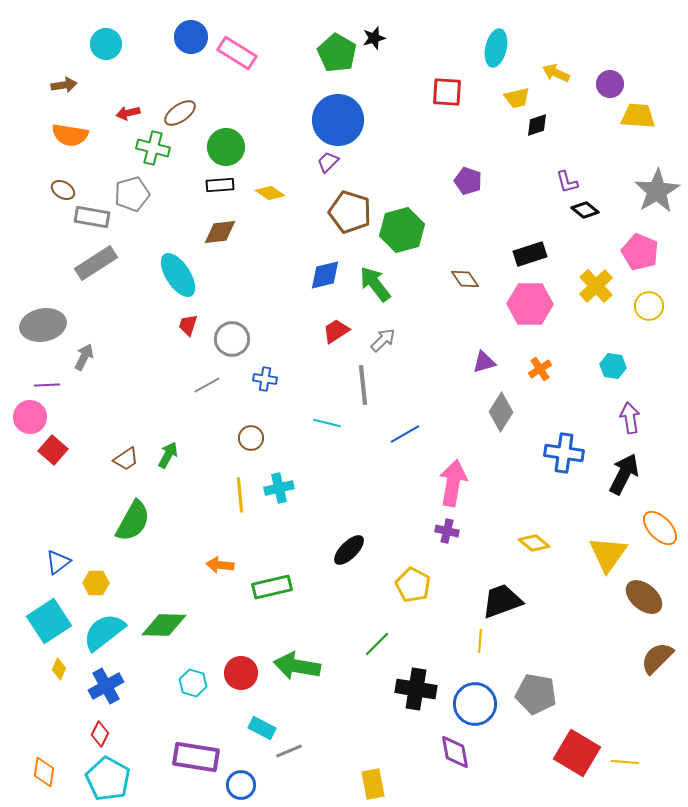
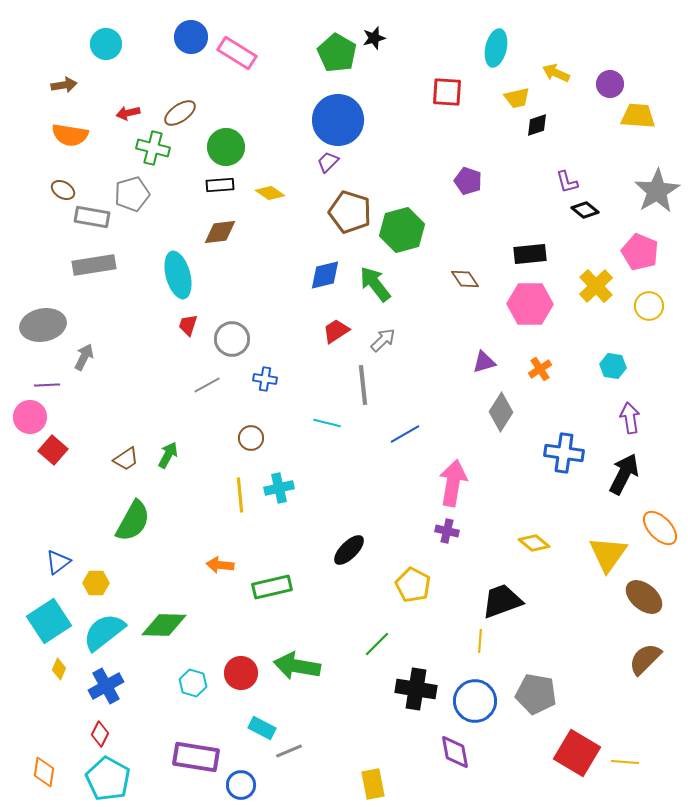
black rectangle at (530, 254): rotated 12 degrees clockwise
gray rectangle at (96, 263): moved 2 px left, 2 px down; rotated 24 degrees clockwise
cyan ellipse at (178, 275): rotated 18 degrees clockwise
brown semicircle at (657, 658): moved 12 px left, 1 px down
blue circle at (475, 704): moved 3 px up
